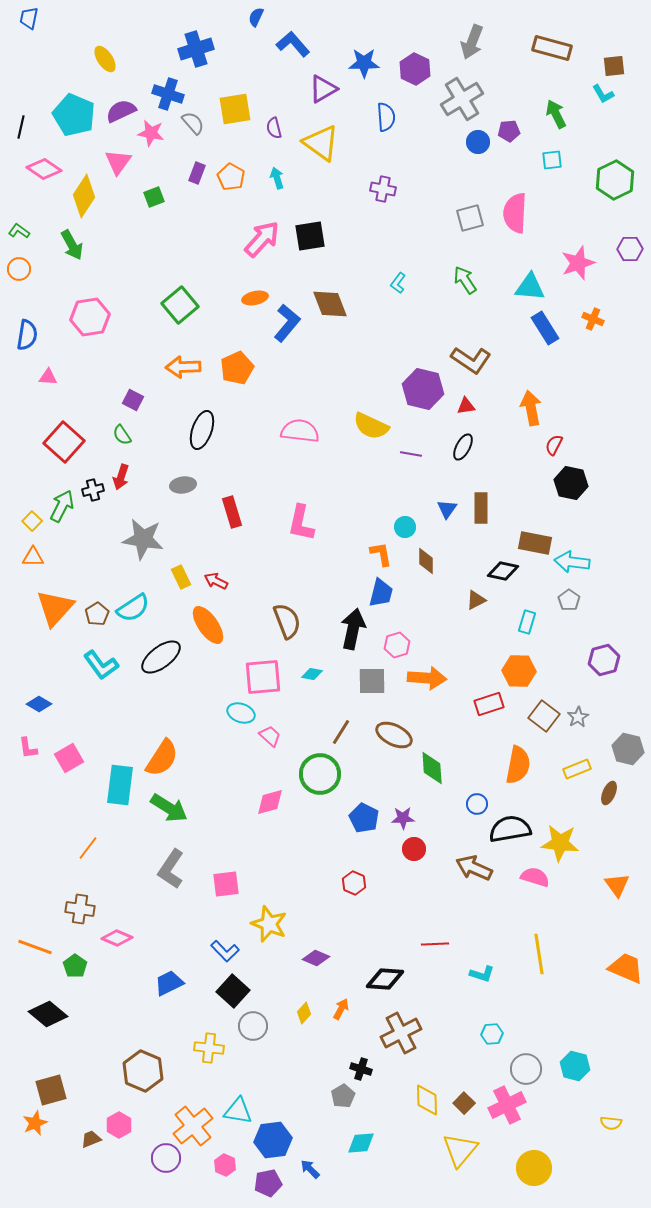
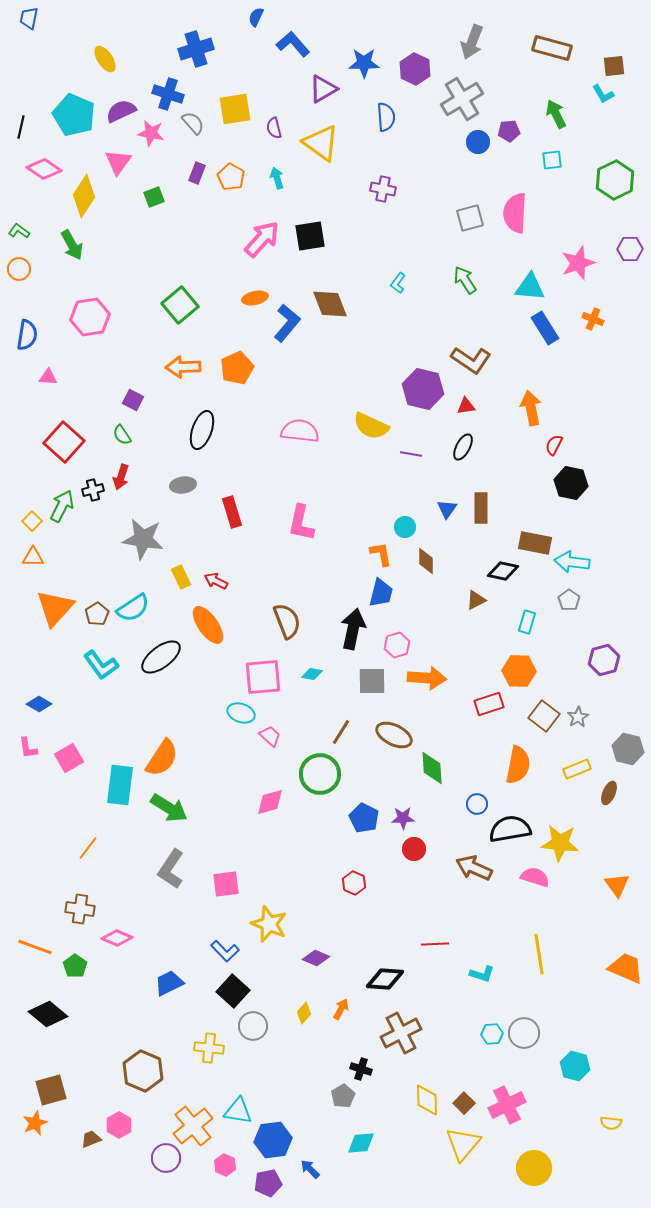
gray circle at (526, 1069): moved 2 px left, 36 px up
yellow triangle at (460, 1150): moved 3 px right, 6 px up
